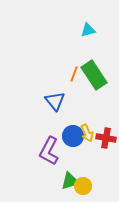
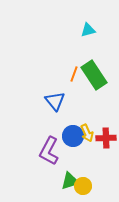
red cross: rotated 12 degrees counterclockwise
